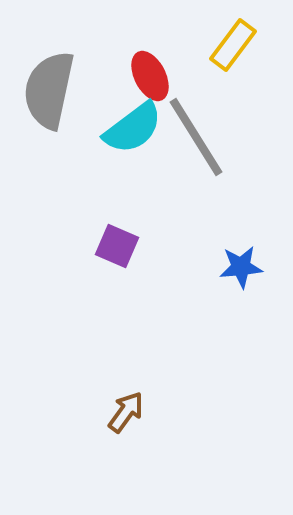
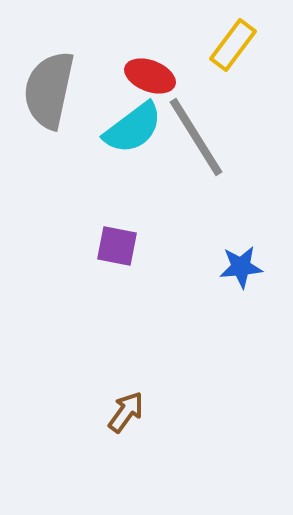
red ellipse: rotated 42 degrees counterclockwise
purple square: rotated 12 degrees counterclockwise
